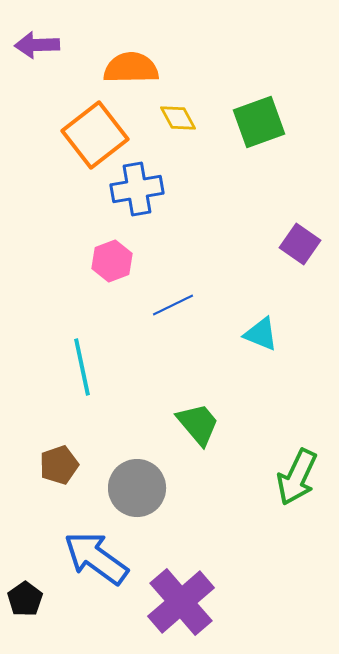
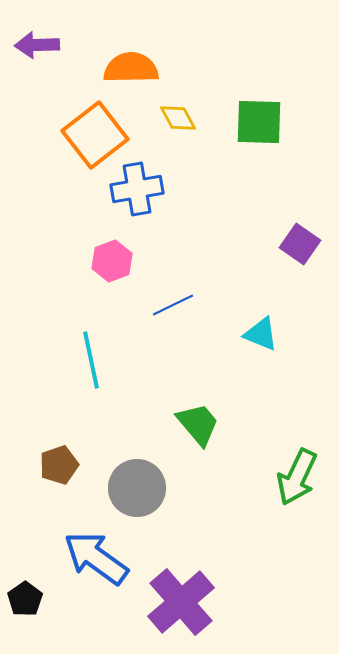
green square: rotated 22 degrees clockwise
cyan line: moved 9 px right, 7 px up
